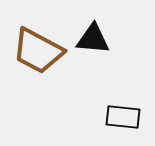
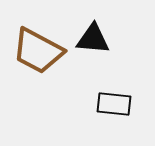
black rectangle: moved 9 px left, 13 px up
